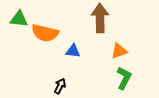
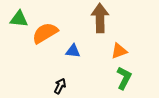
orange semicircle: rotated 136 degrees clockwise
